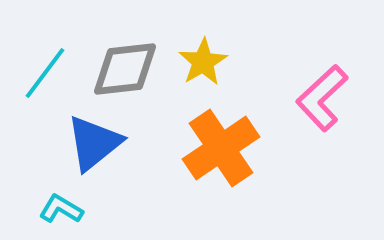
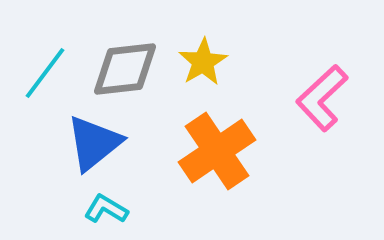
orange cross: moved 4 px left, 3 px down
cyan L-shape: moved 45 px right
